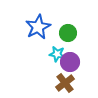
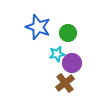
blue star: rotated 25 degrees counterclockwise
cyan star: rotated 21 degrees counterclockwise
purple circle: moved 2 px right, 1 px down
